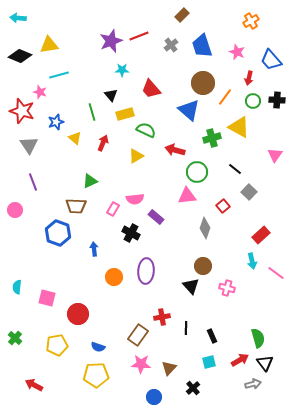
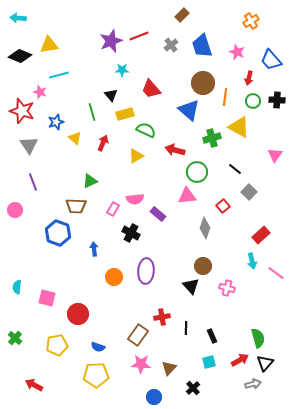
orange line at (225, 97): rotated 30 degrees counterclockwise
purple rectangle at (156, 217): moved 2 px right, 3 px up
black triangle at (265, 363): rotated 18 degrees clockwise
